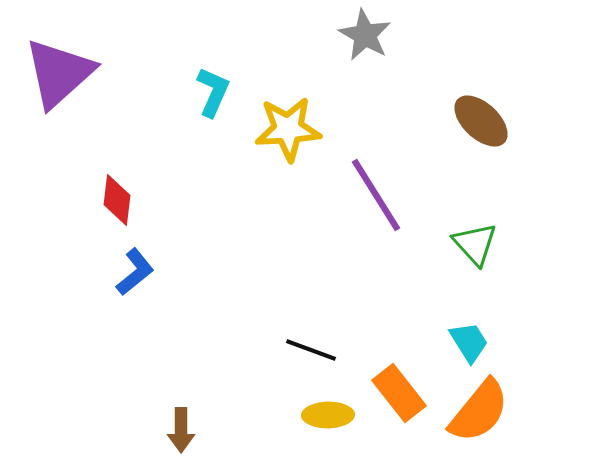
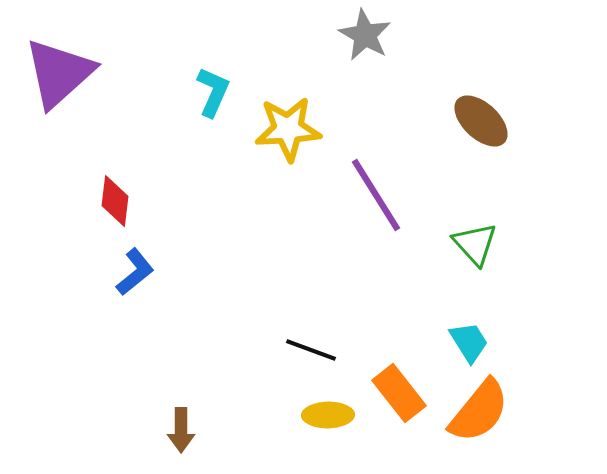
red diamond: moved 2 px left, 1 px down
